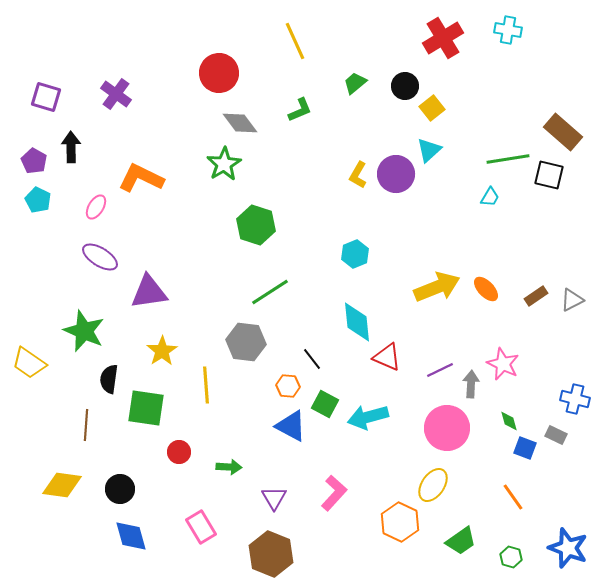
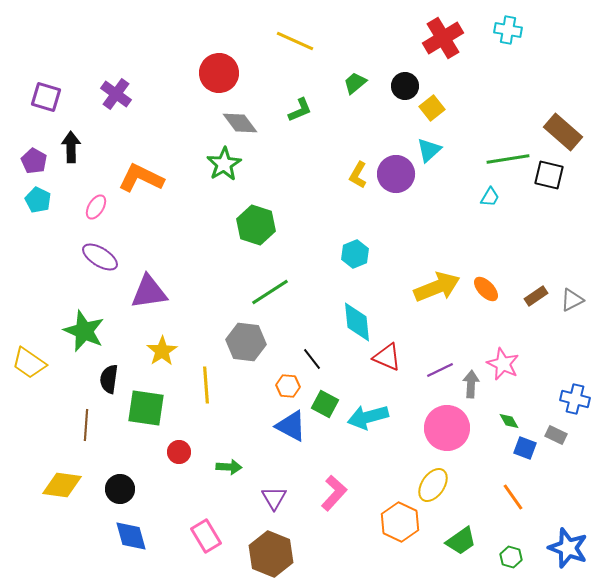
yellow line at (295, 41): rotated 42 degrees counterclockwise
green diamond at (509, 421): rotated 15 degrees counterclockwise
pink rectangle at (201, 527): moved 5 px right, 9 px down
